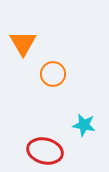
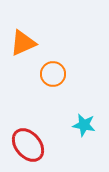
orange triangle: rotated 36 degrees clockwise
red ellipse: moved 17 px left, 6 px up; rotated 36 degrees clockwise
